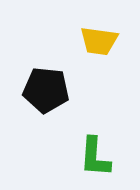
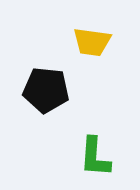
yellow trapezoid: moved 7 px left, 1 px down
